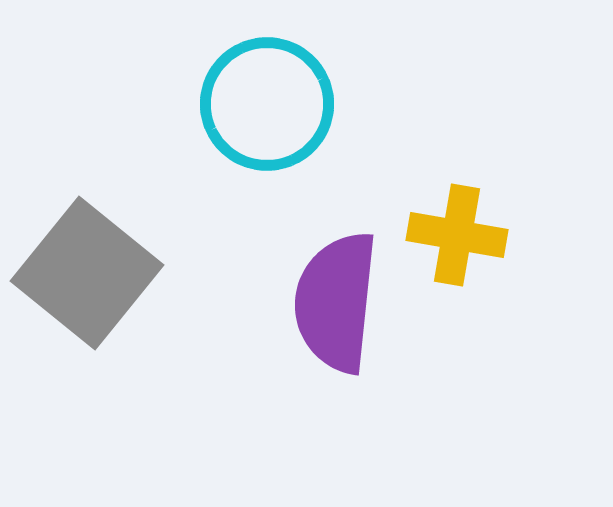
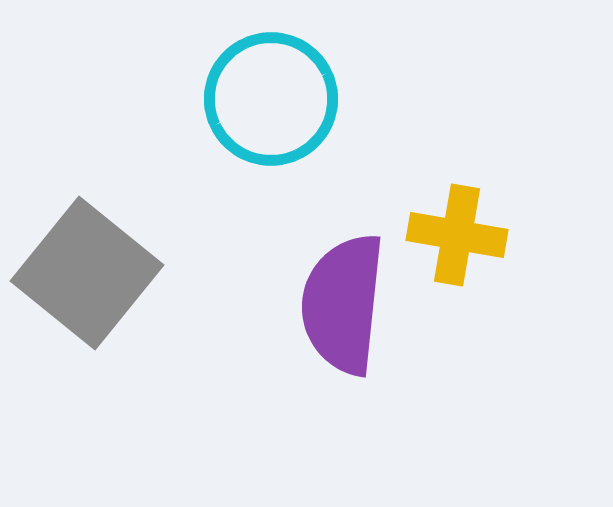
cyan circle: moved 4 px right, 5 px up
purple semicircle: moved 7 px right, 2 px down
